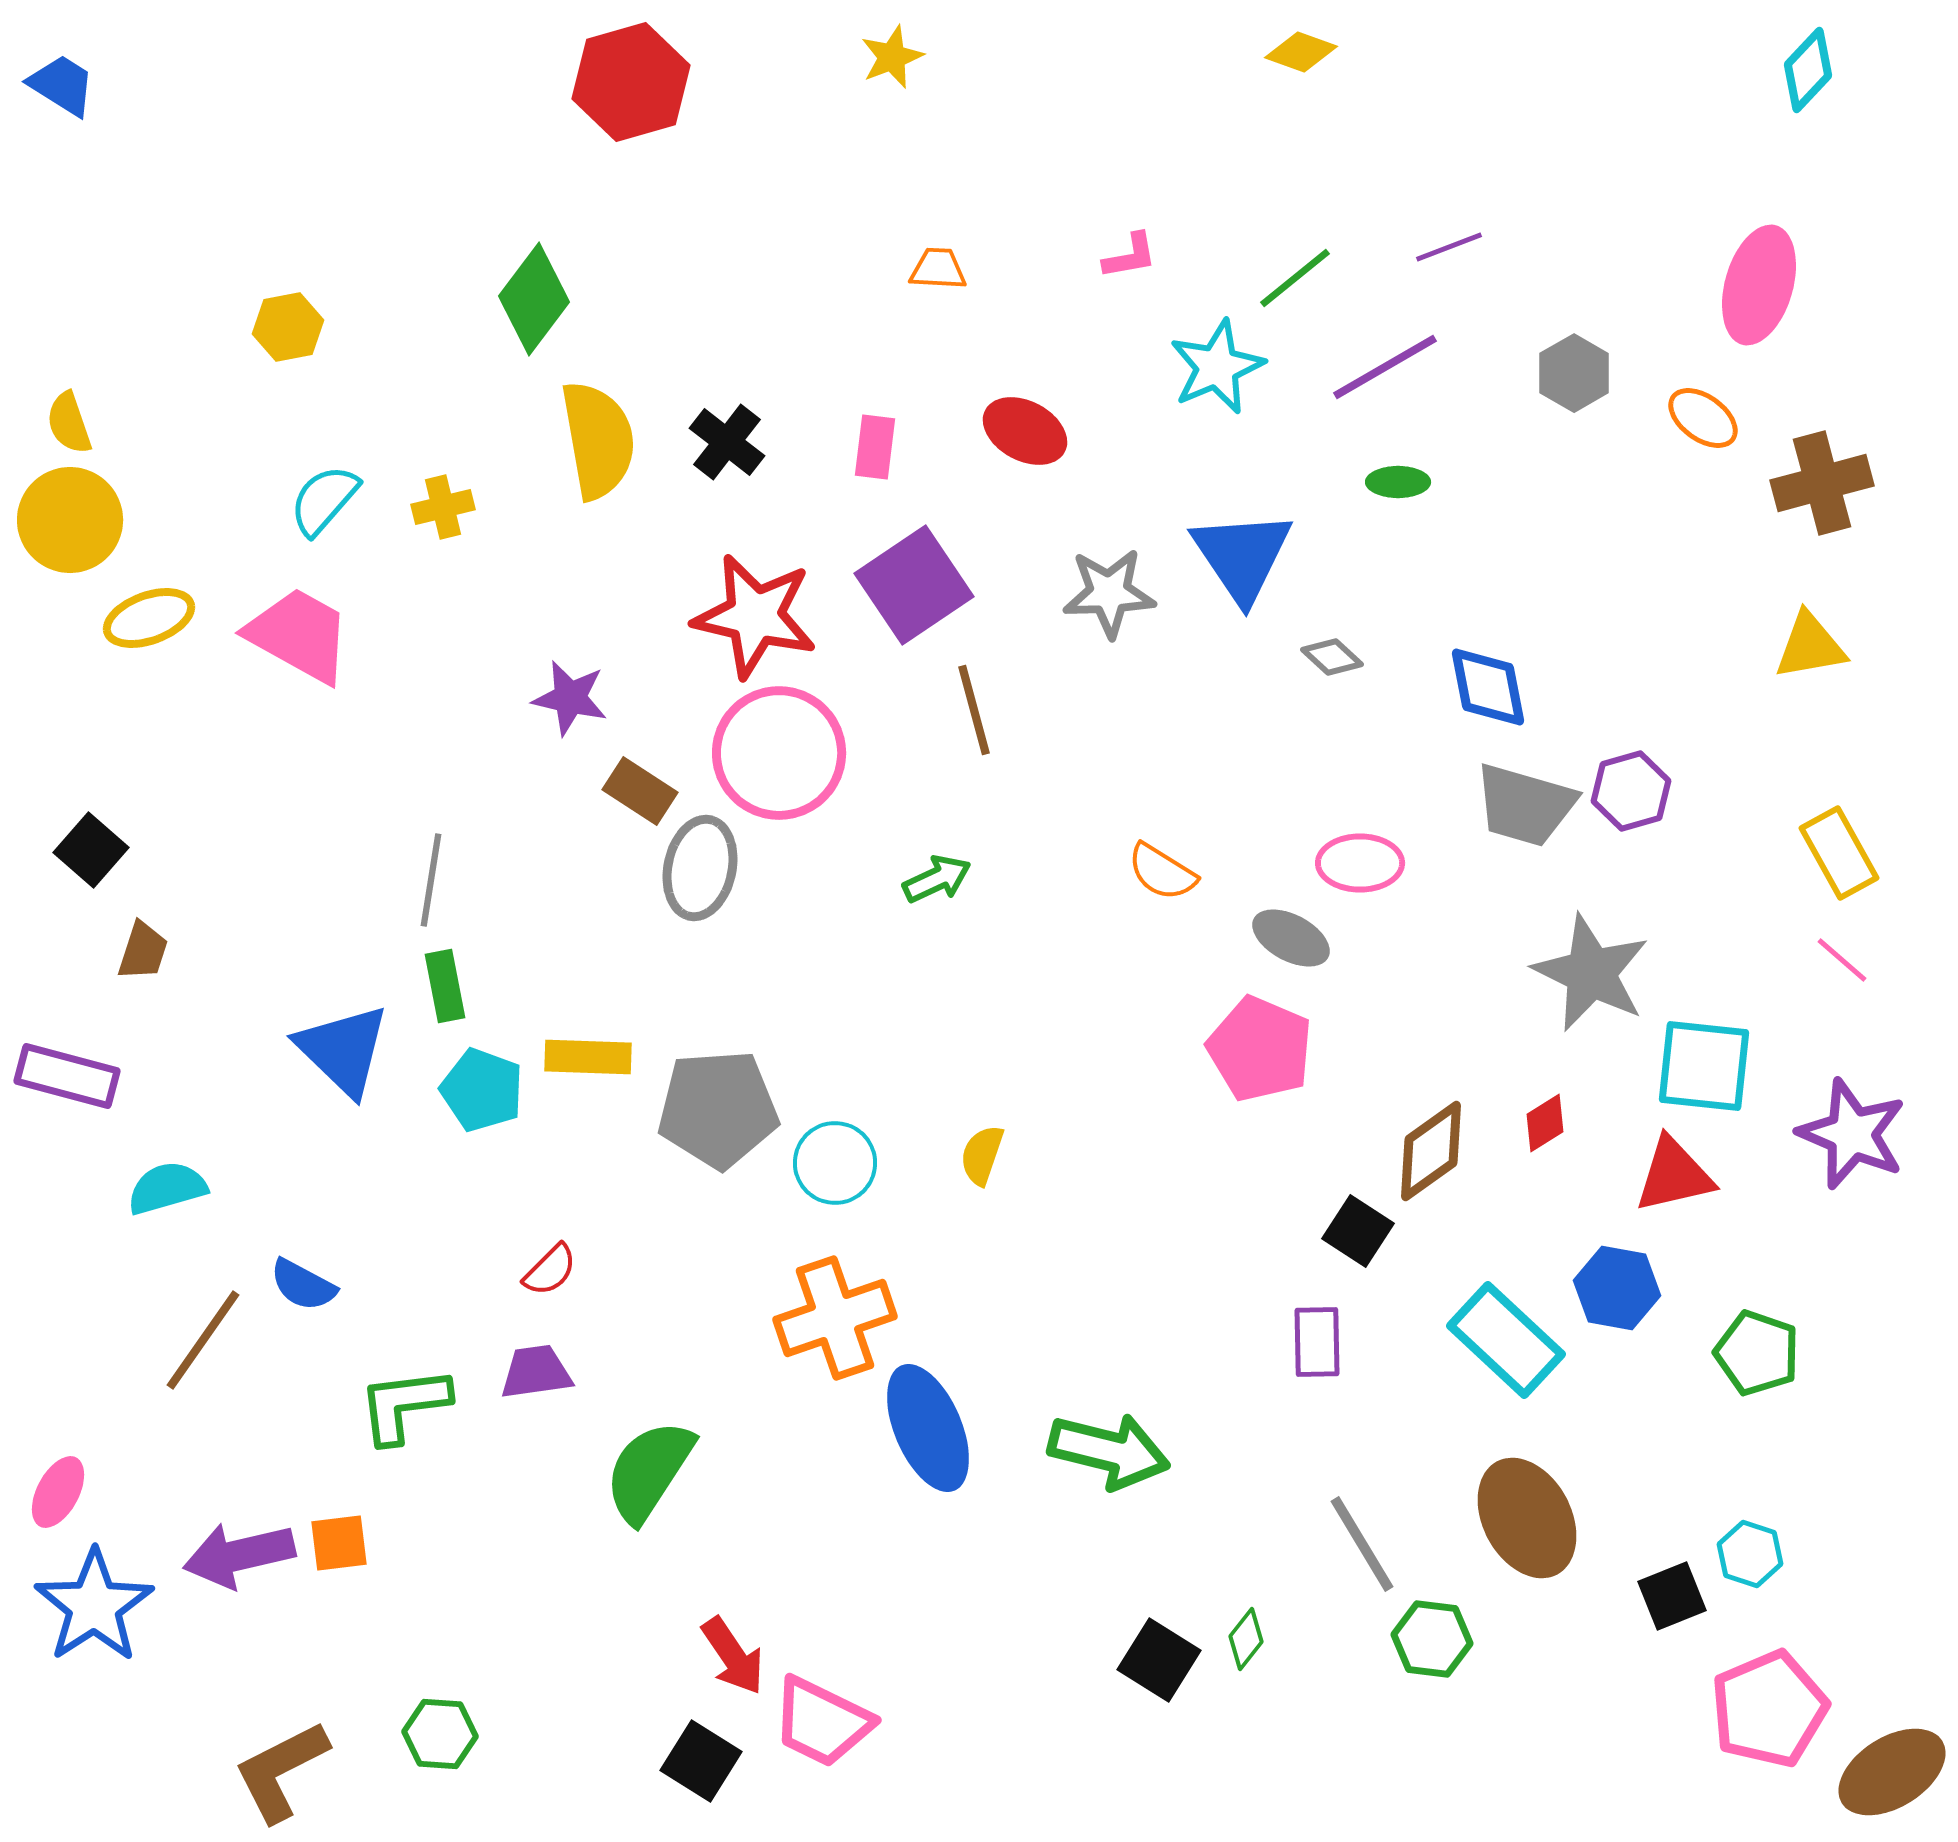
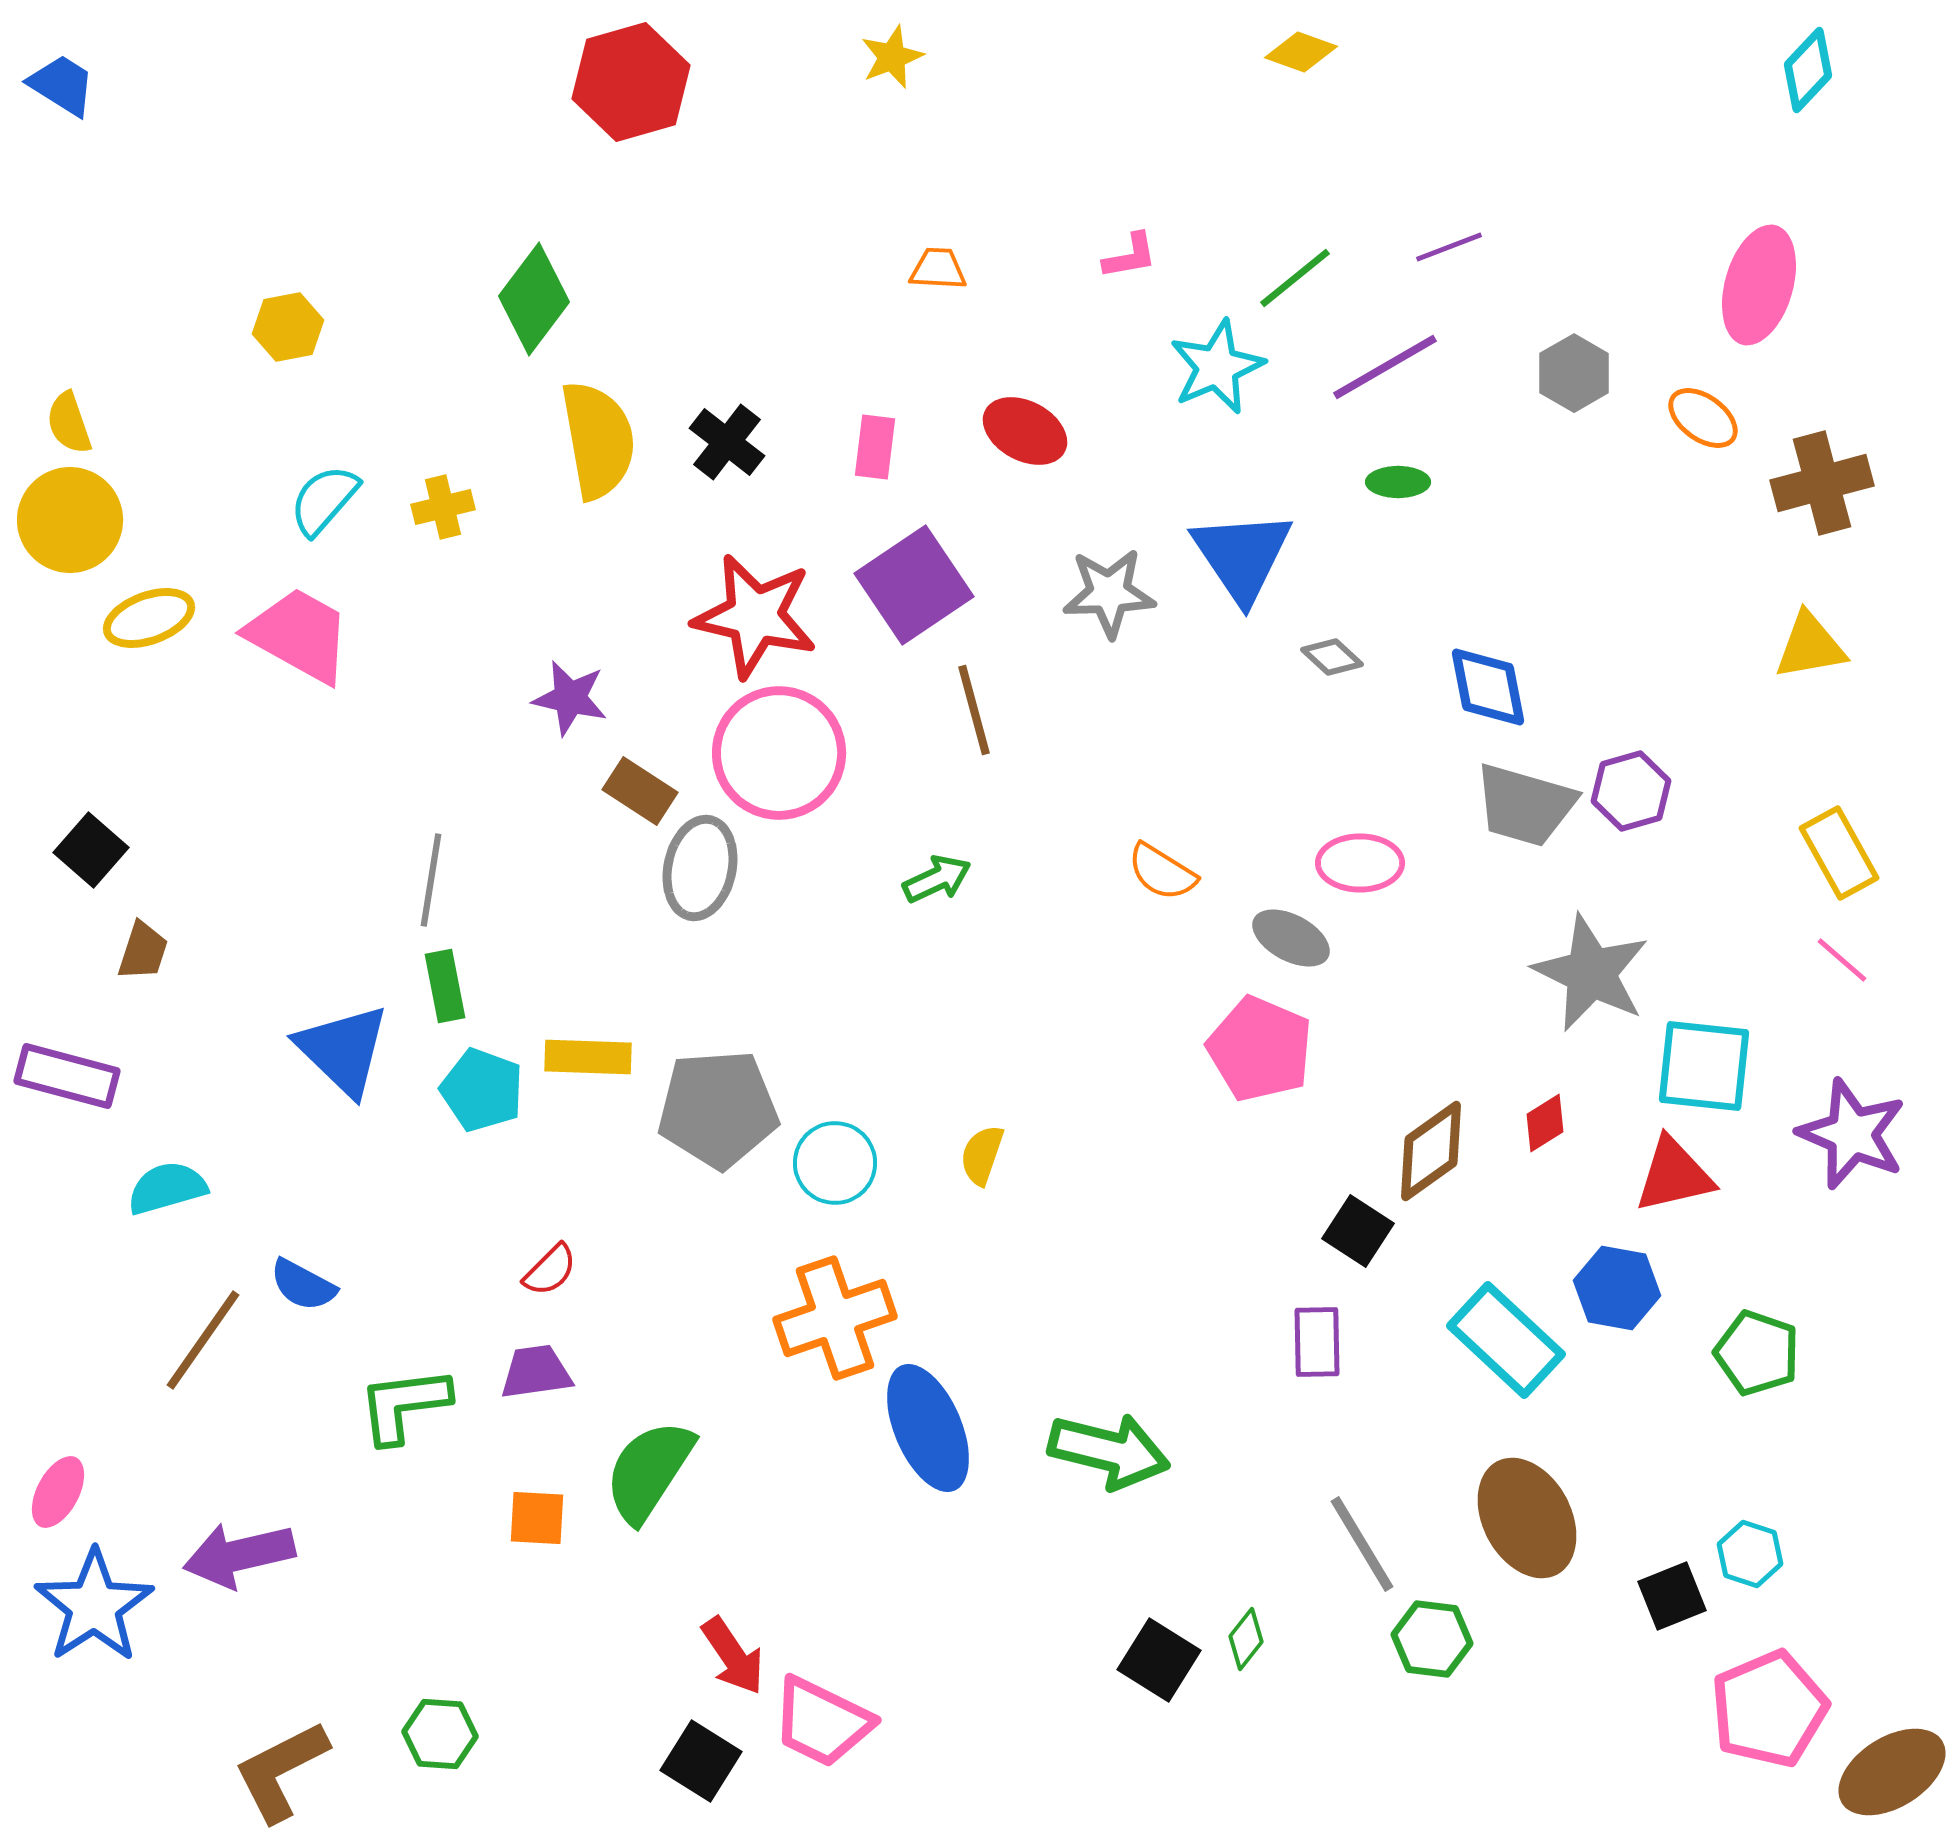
orange square at (339, 1543): moved 198 px right, 25 px up; rotated 10 degrees clockwise
